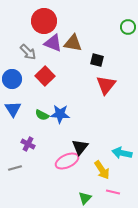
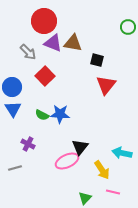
blue circle: moved 8 px down
